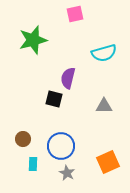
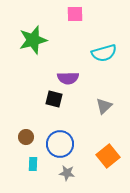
pink square: rotated 12 degrees clockwise
purple semicircle: rotated 105 degrees counterclockwise
gray triangle: rotated 42 degrees counterclockwise
brown circle: moved 3 px right, 2 px up
blue circle: moved 1 px left, 2 px up
orange square: moved 6 px up; rotated 15 degrees counterclockwise
gray star: rotated 21 degrees counterclockwise
